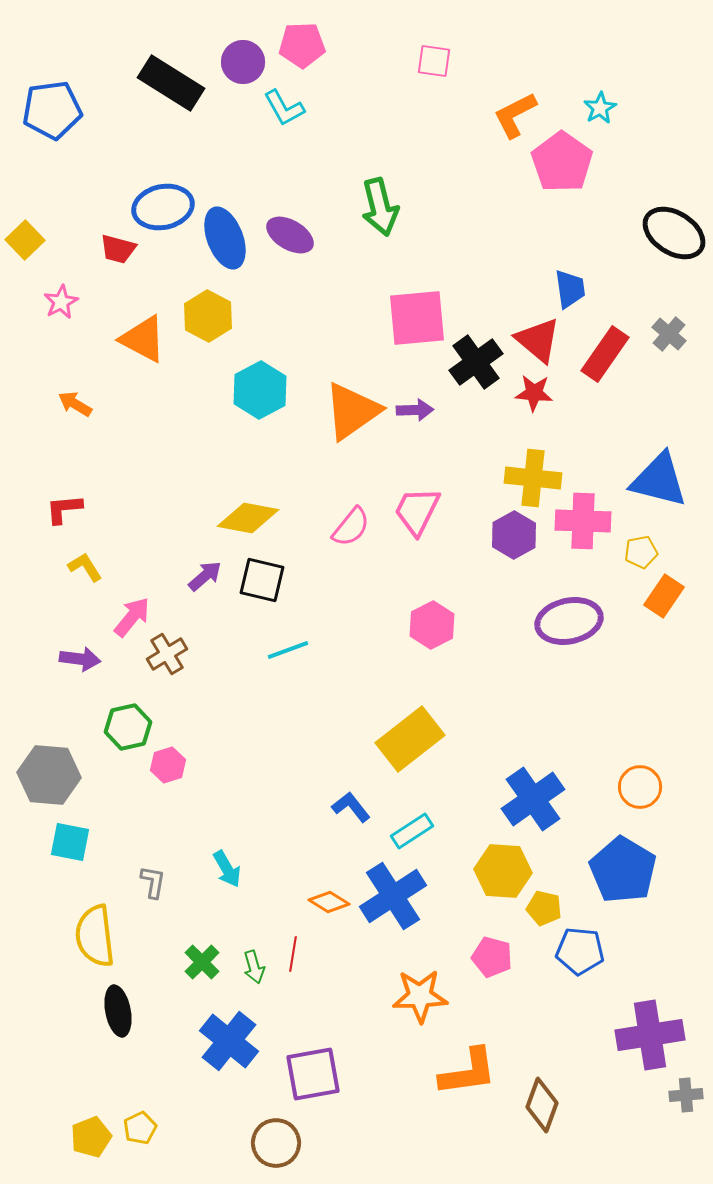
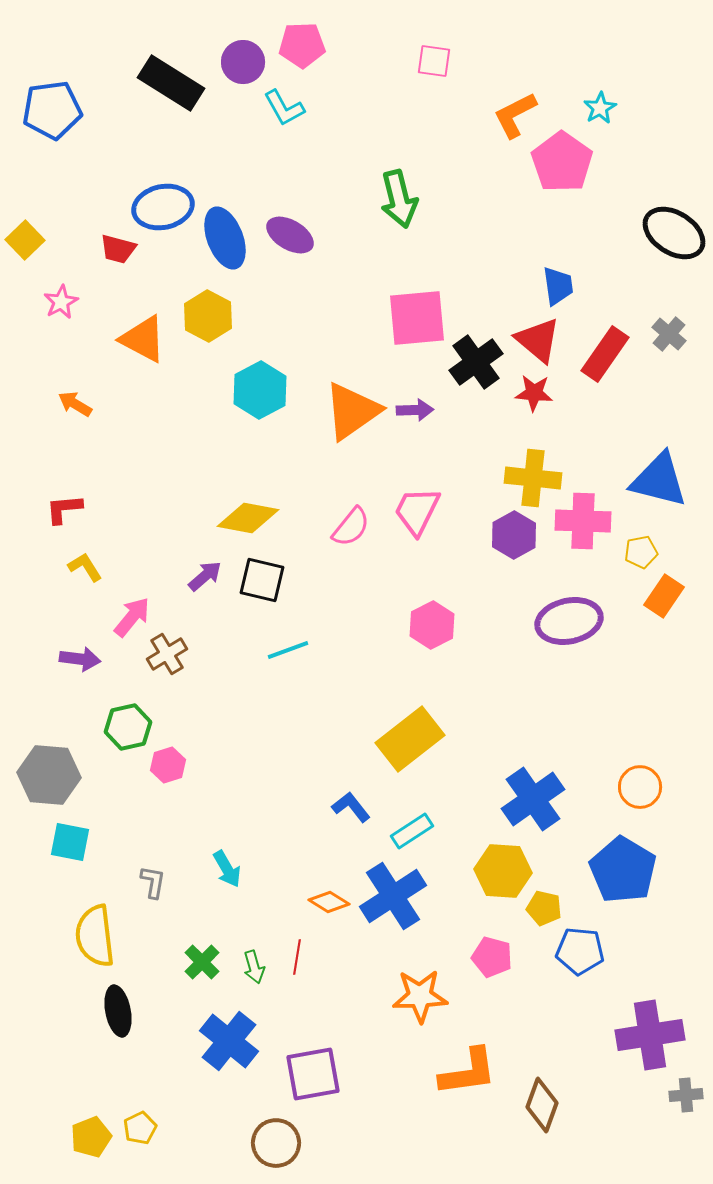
green arrow at (380, 207): moved 19 px right, 8 px up
blue trapezoid at (570, 289): moved 12 px left, 3 px up
red line at (293, 954): moved 4 px right, 3 px down
